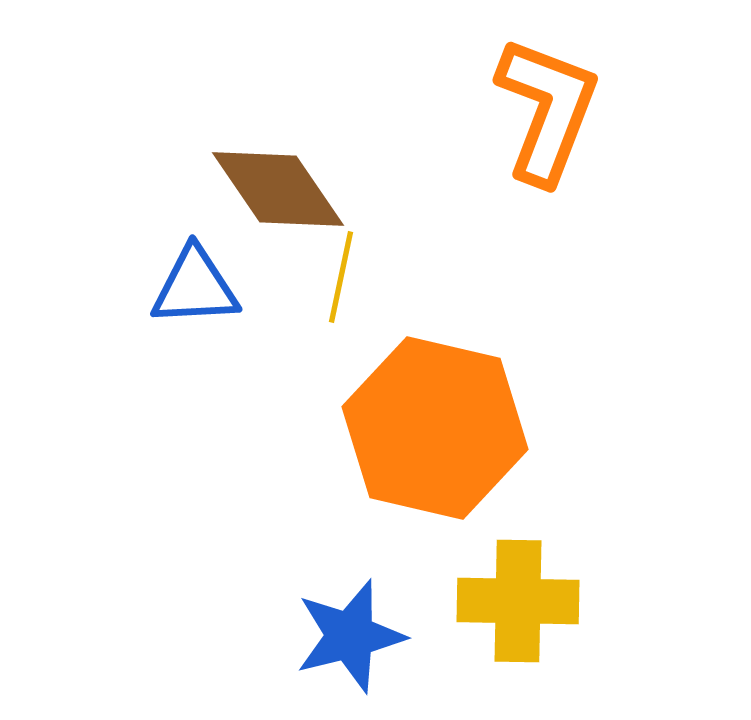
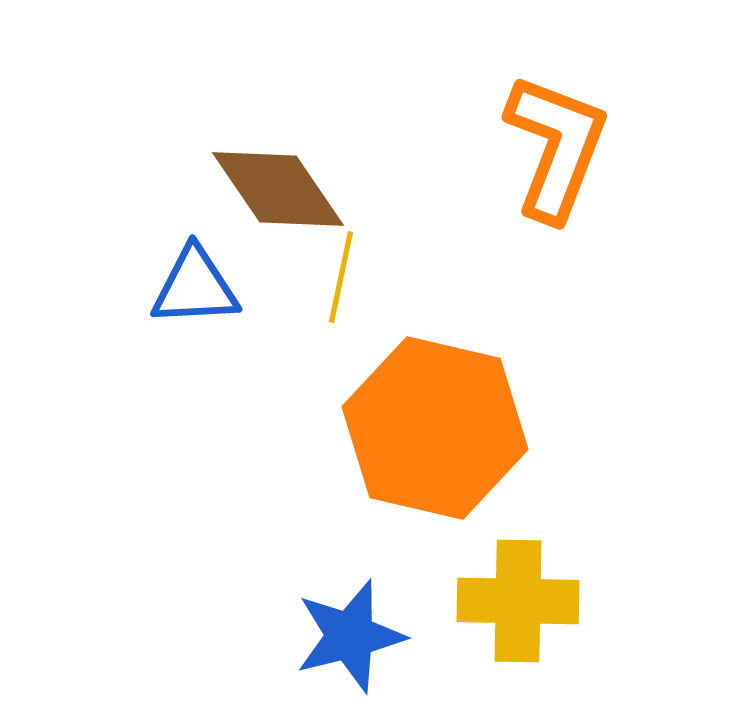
orange L-shape: moved 9 px right, 37 px down
